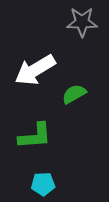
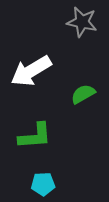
gray star: rotated 12 degrees clockwise
white arrow: moved 4 px left, 1 px down
green semicircle: moved 9 px right
